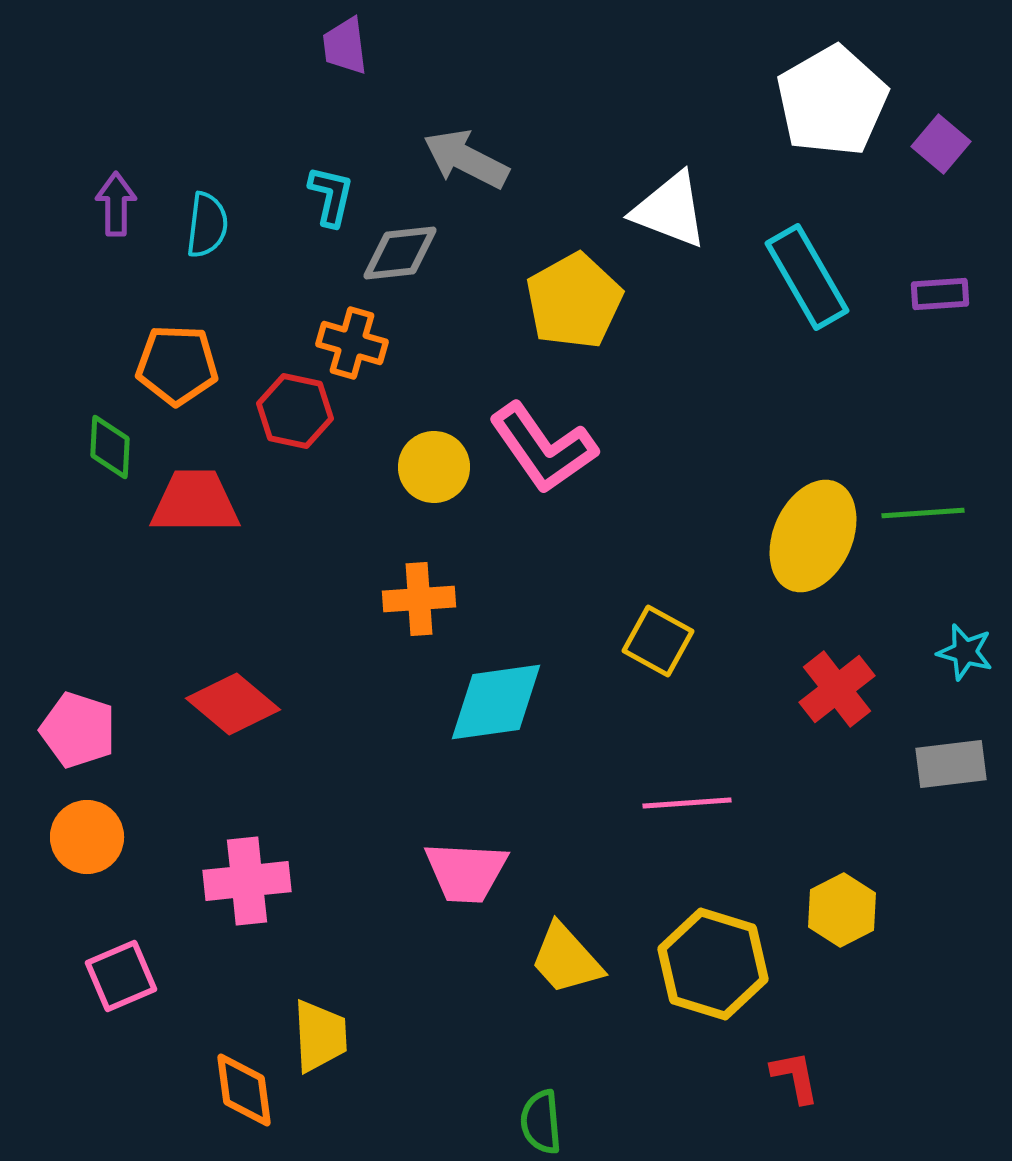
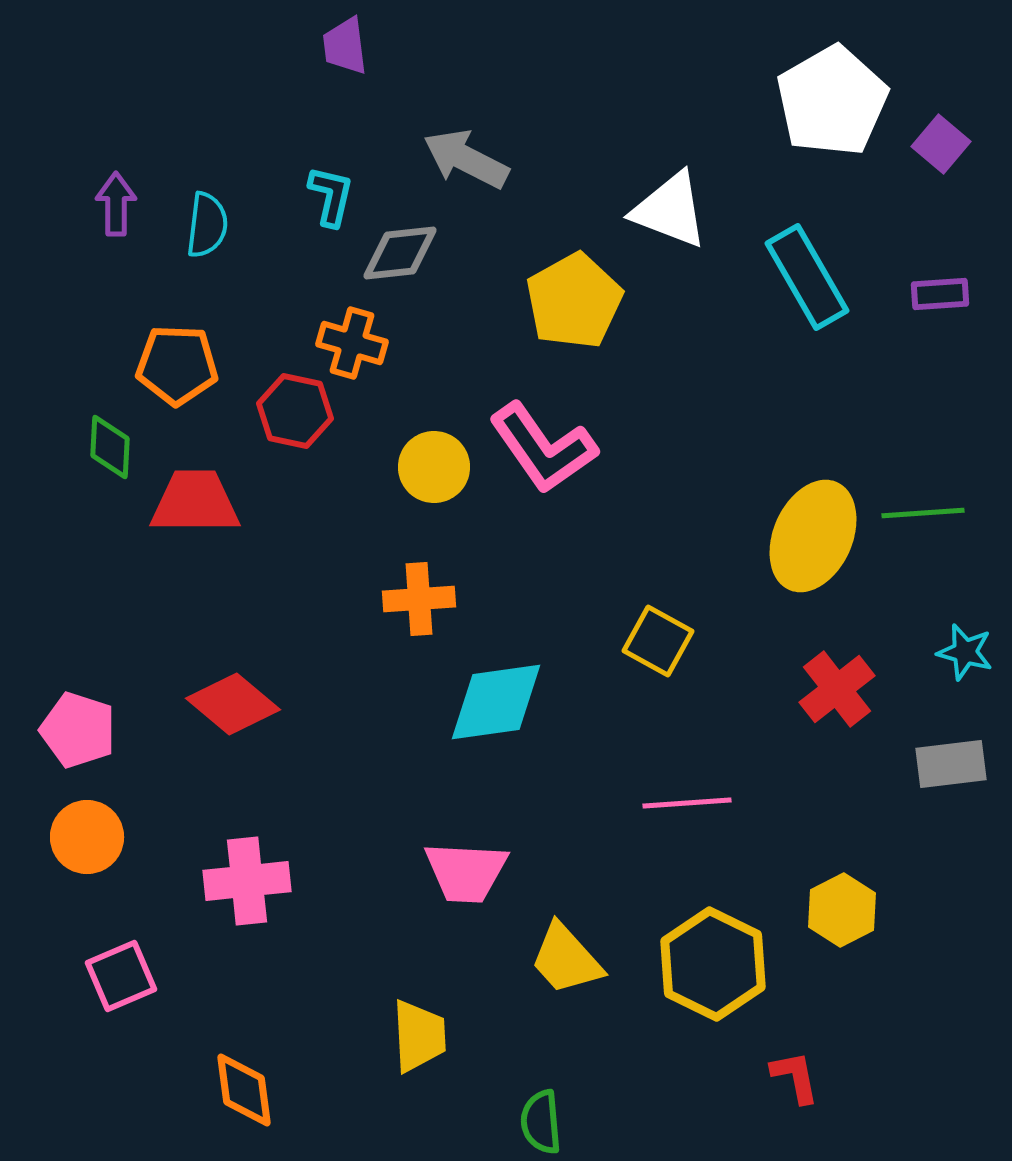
yellow hexagon at (713, 964): rotated 9 degrees clockwise
yellow trapezoid at (320, 1036): moved 99 px right
